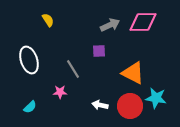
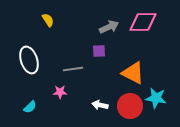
gray arrow: moved 1 px left, 2 px down
gray line: rotated 66 degrees counterclockwise
